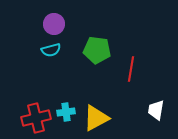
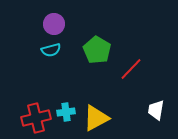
green pentagon: rotated 24 degrees clockwise
red line: rotated 35 degrees clockwise
